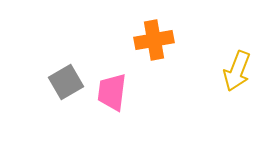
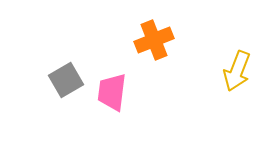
orange cross: rotated 12 degrees counterclockwise
gray square: moved 2 px up
